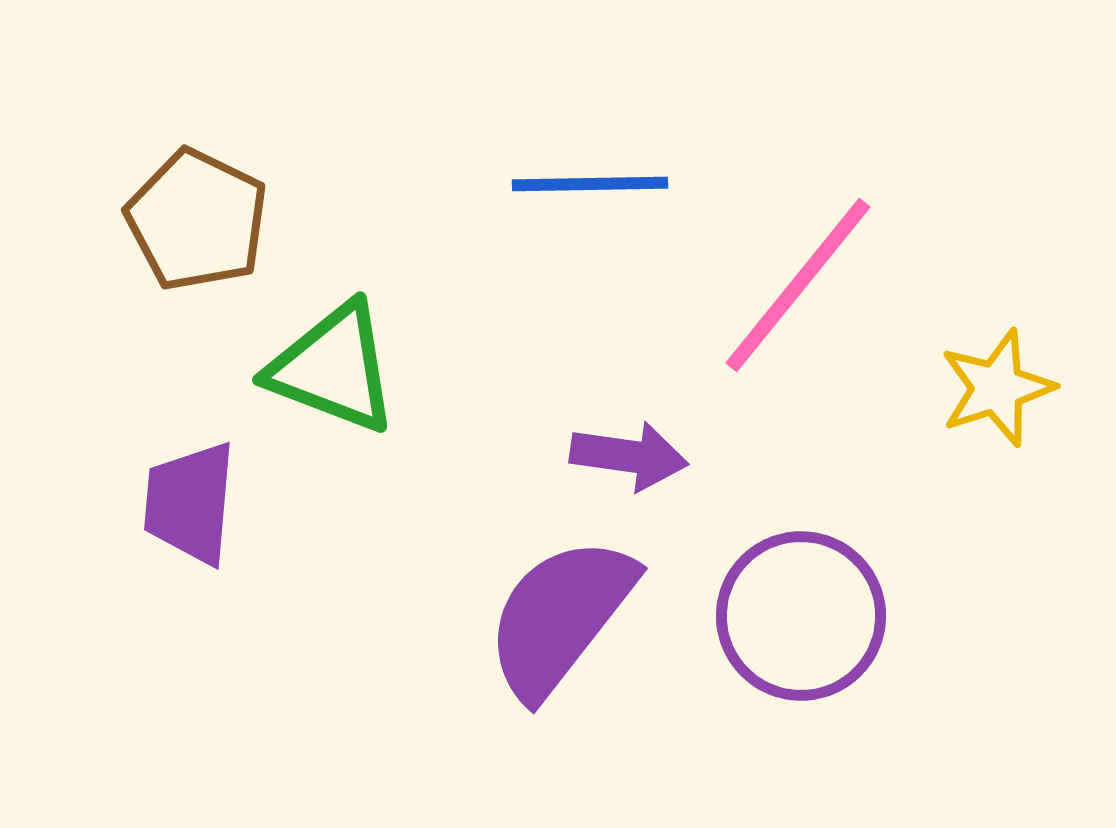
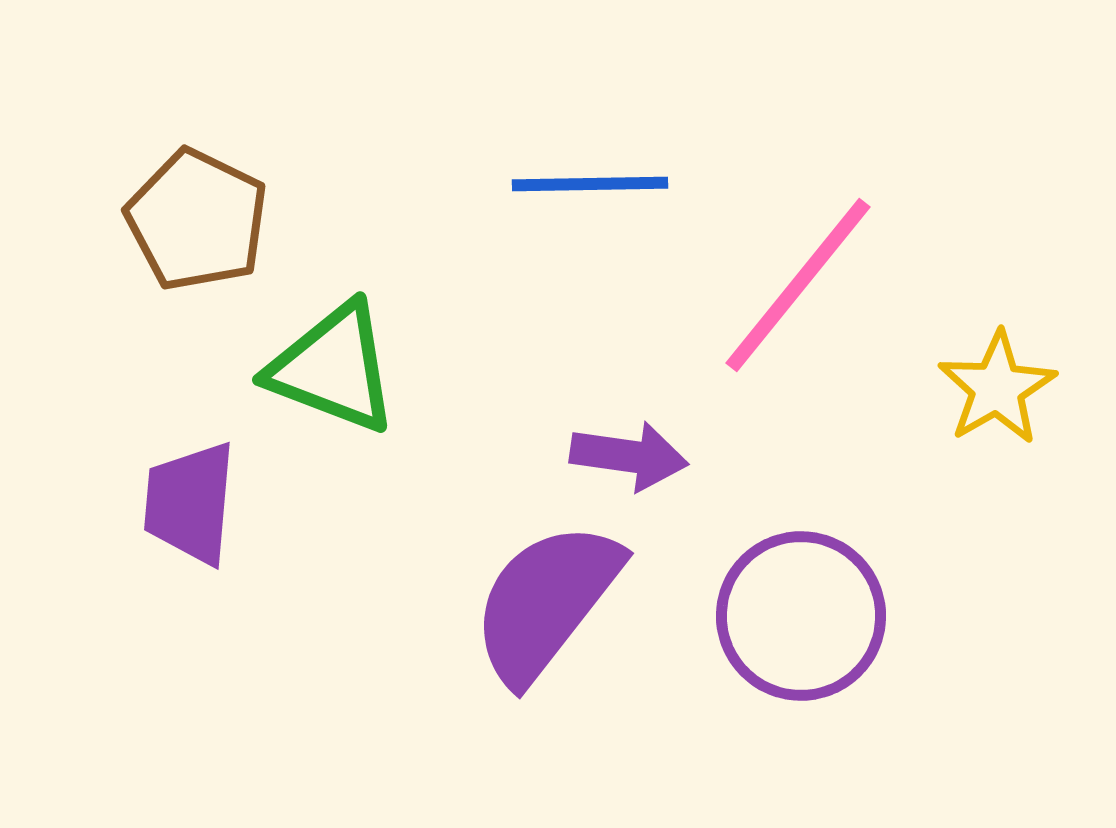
yellow star: rotated 12 degrees counterclockwise
purple semicircle: moved 14 px left, 15 px up
